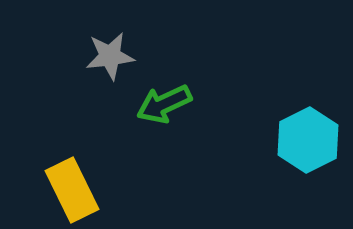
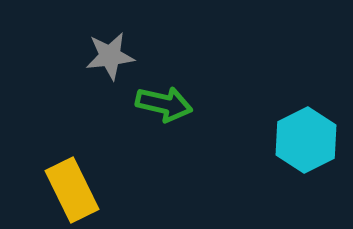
green arrow: rotated 142 degrees counterclockwise
cyan hexagon: moved 2 px left
